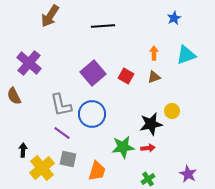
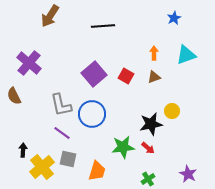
purple square: moved 1 px right, 1 px down
red arrow: rotated 48 degrees clockwise
yellow cross: moved 1 px up
